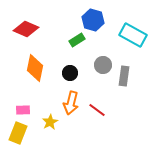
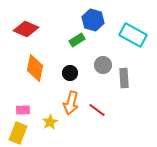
gray rectangle: moved 2 px down; rotated 12 degrees counterclockwise
